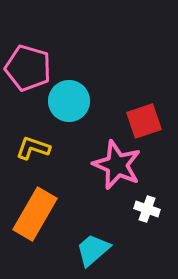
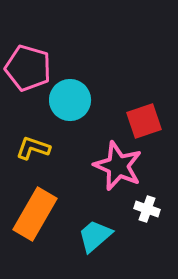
cyan circle: moved 1 px right, 1 px up
pink star: moved 1 px right, 1 px down
cyan trapezoid: moved 2 px right, 14 px up
